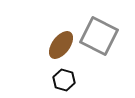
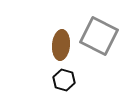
brown ellipse: rotated 32 degrees counterclockwise
